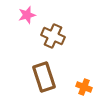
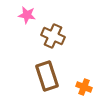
pink star: rotated 24 degrees clockwise
brown rectangle: moved 3 px right, 1 px up
